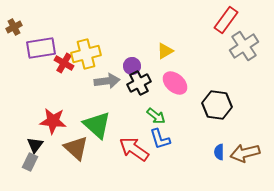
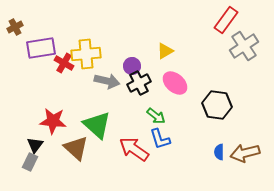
brown cross: moved 1 px right
yellow cross: rotated 8 degrees clockwise
gray arrow: rotated 20 degrees clockwise
